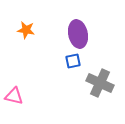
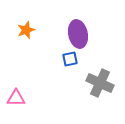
orange star: rotated 30 degrees counterclockwise
blue square: moved 3 px left, 2 px up
pink triangle: moved 2 px right, 2 px down; rotated 12 degrees counterclockwise
